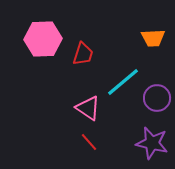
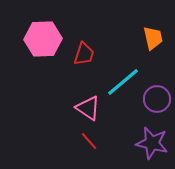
orange trapezoid: rotated 100 degrees counterclockwise
red trapezoid: moved 1 px right
purple circle: moved 1 px down
red line: moved 1 px up
